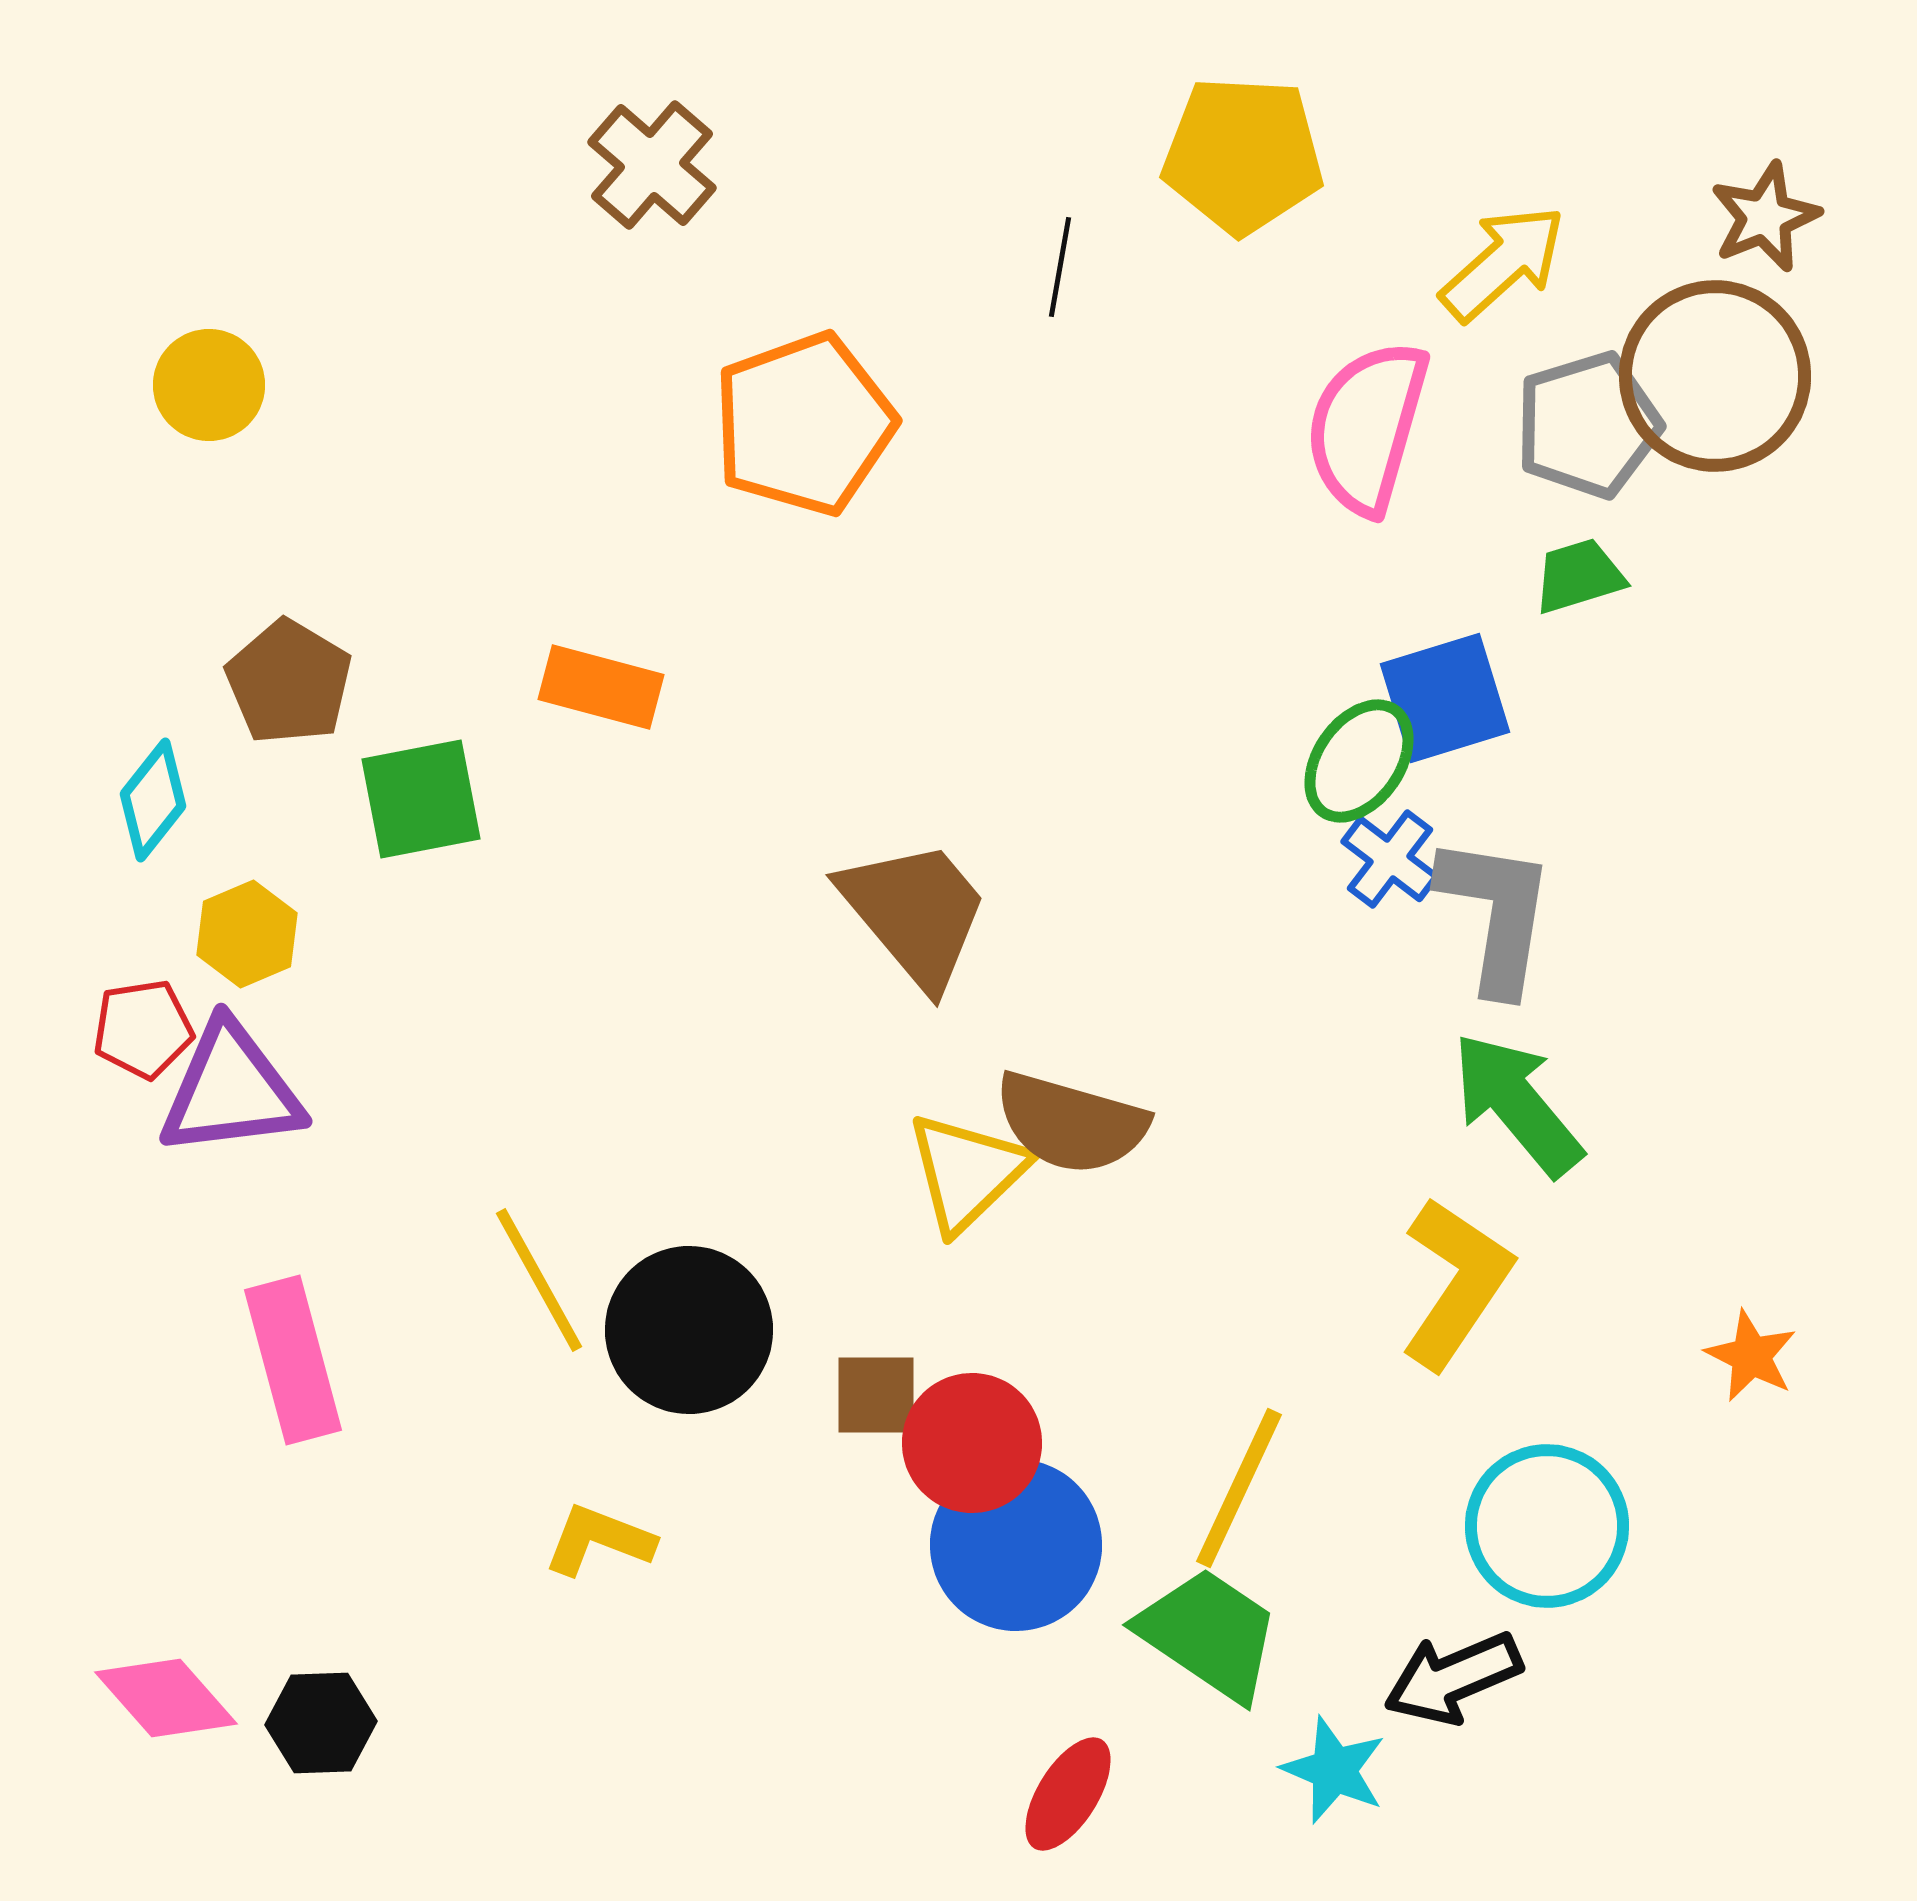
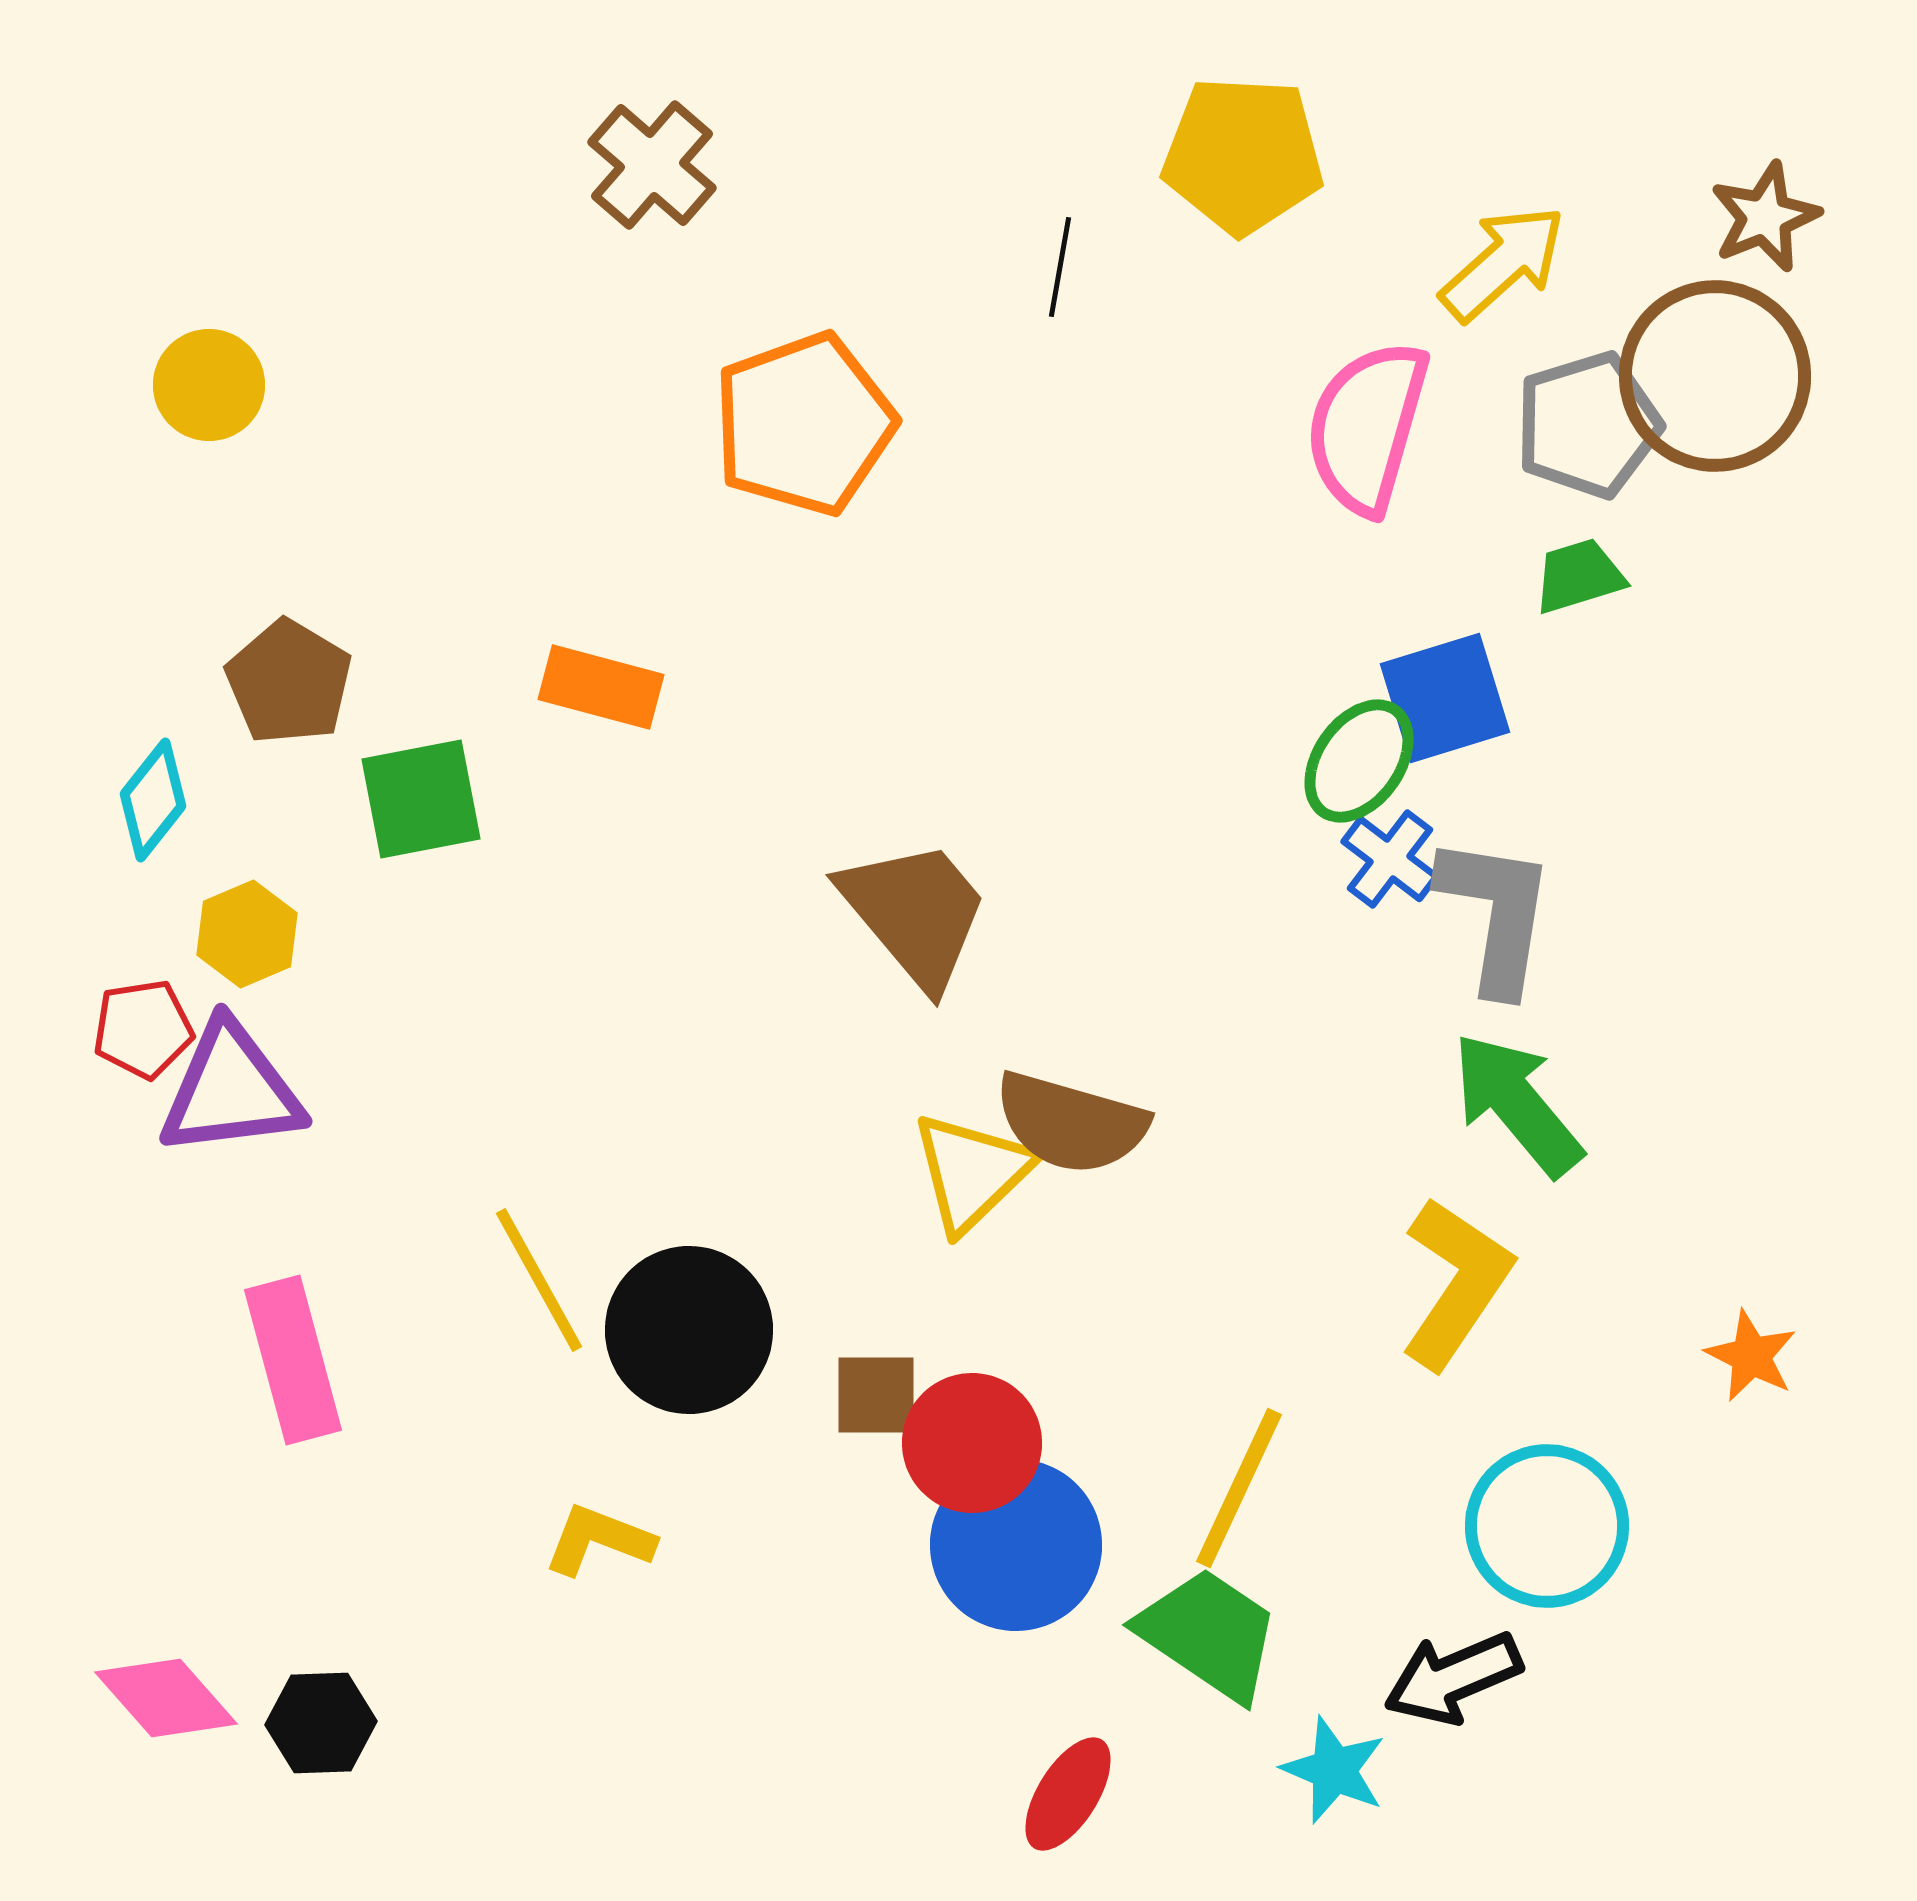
yellow triangle at (967, 1172): moved 5 px right
